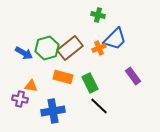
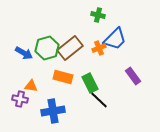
black line: moved 6 px up
